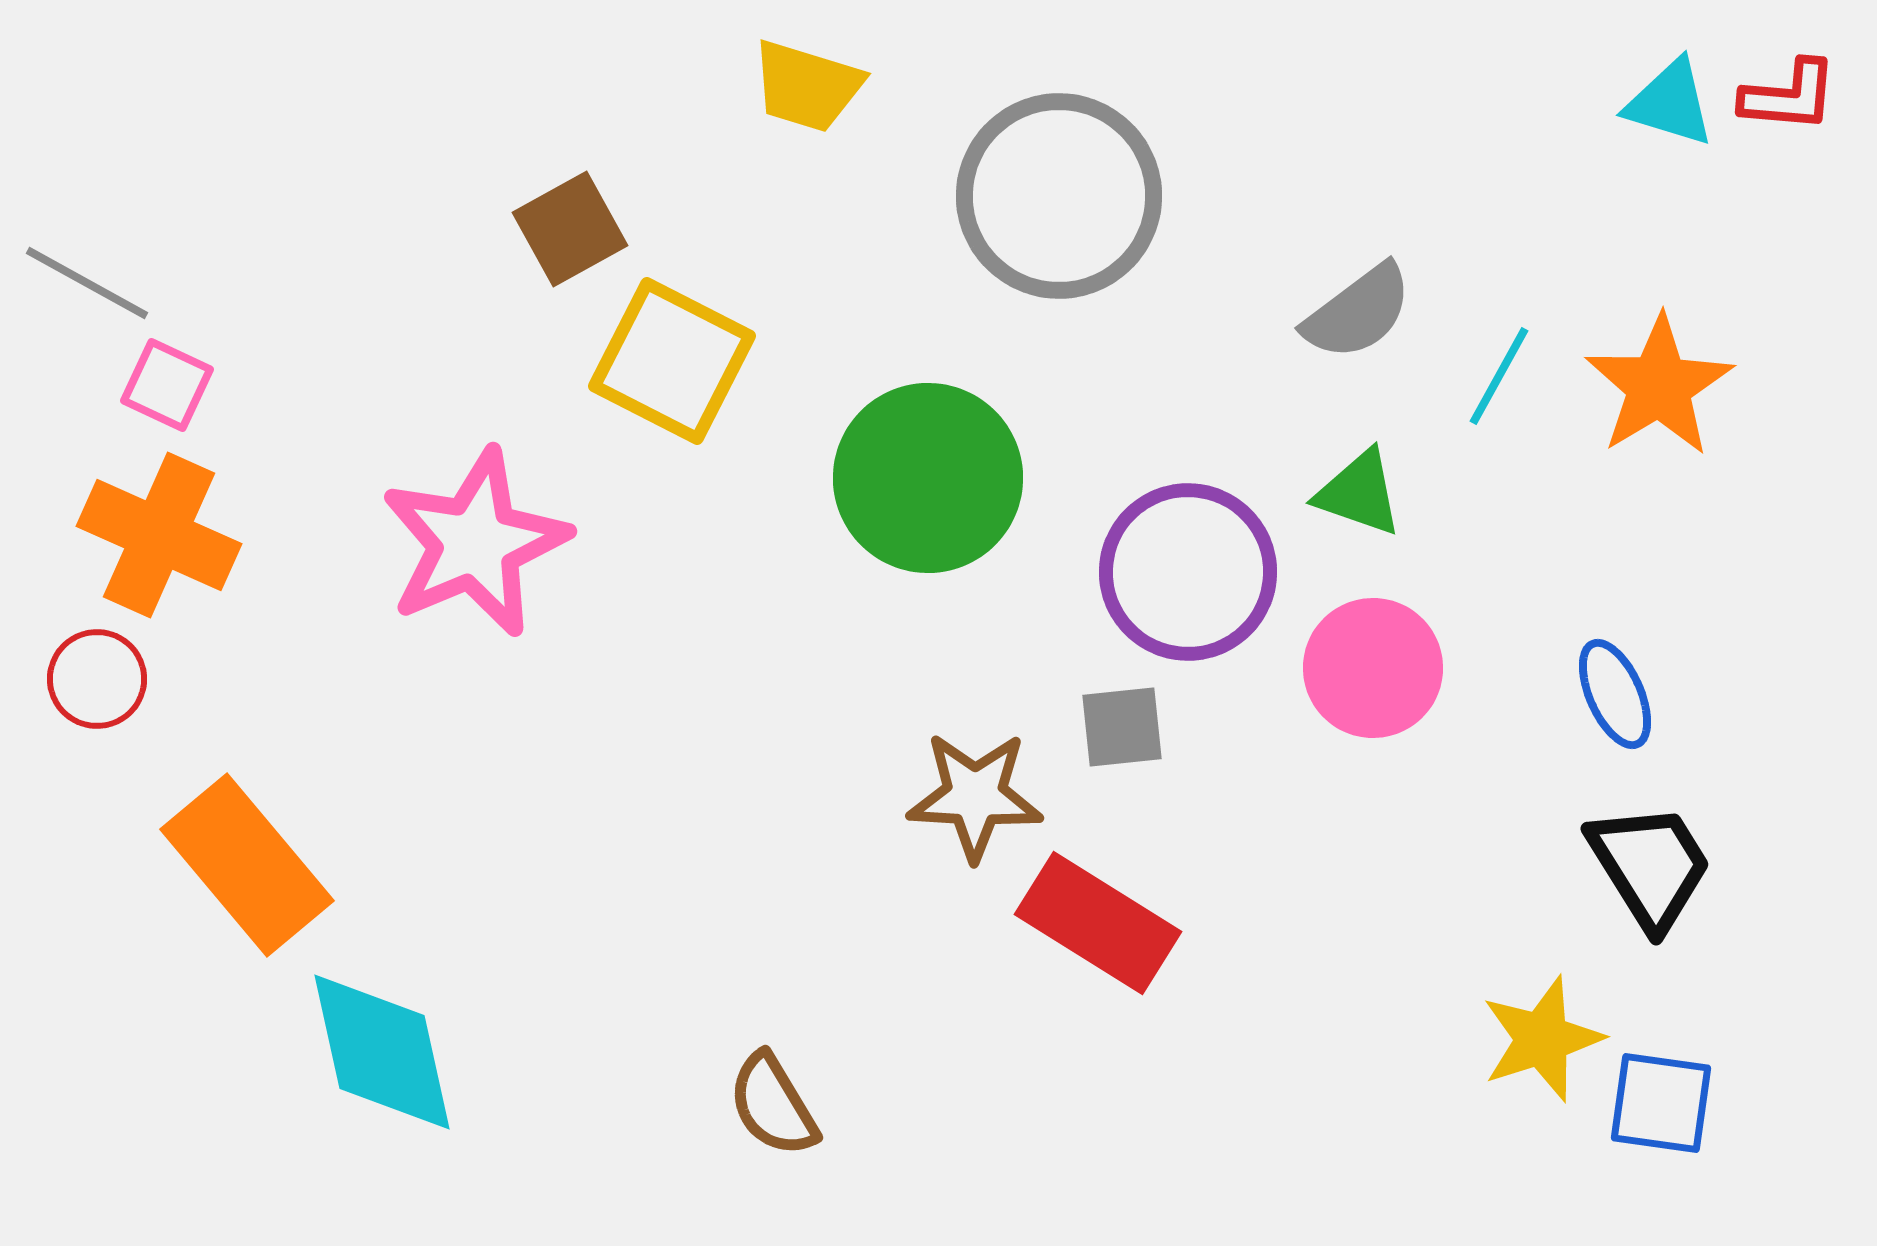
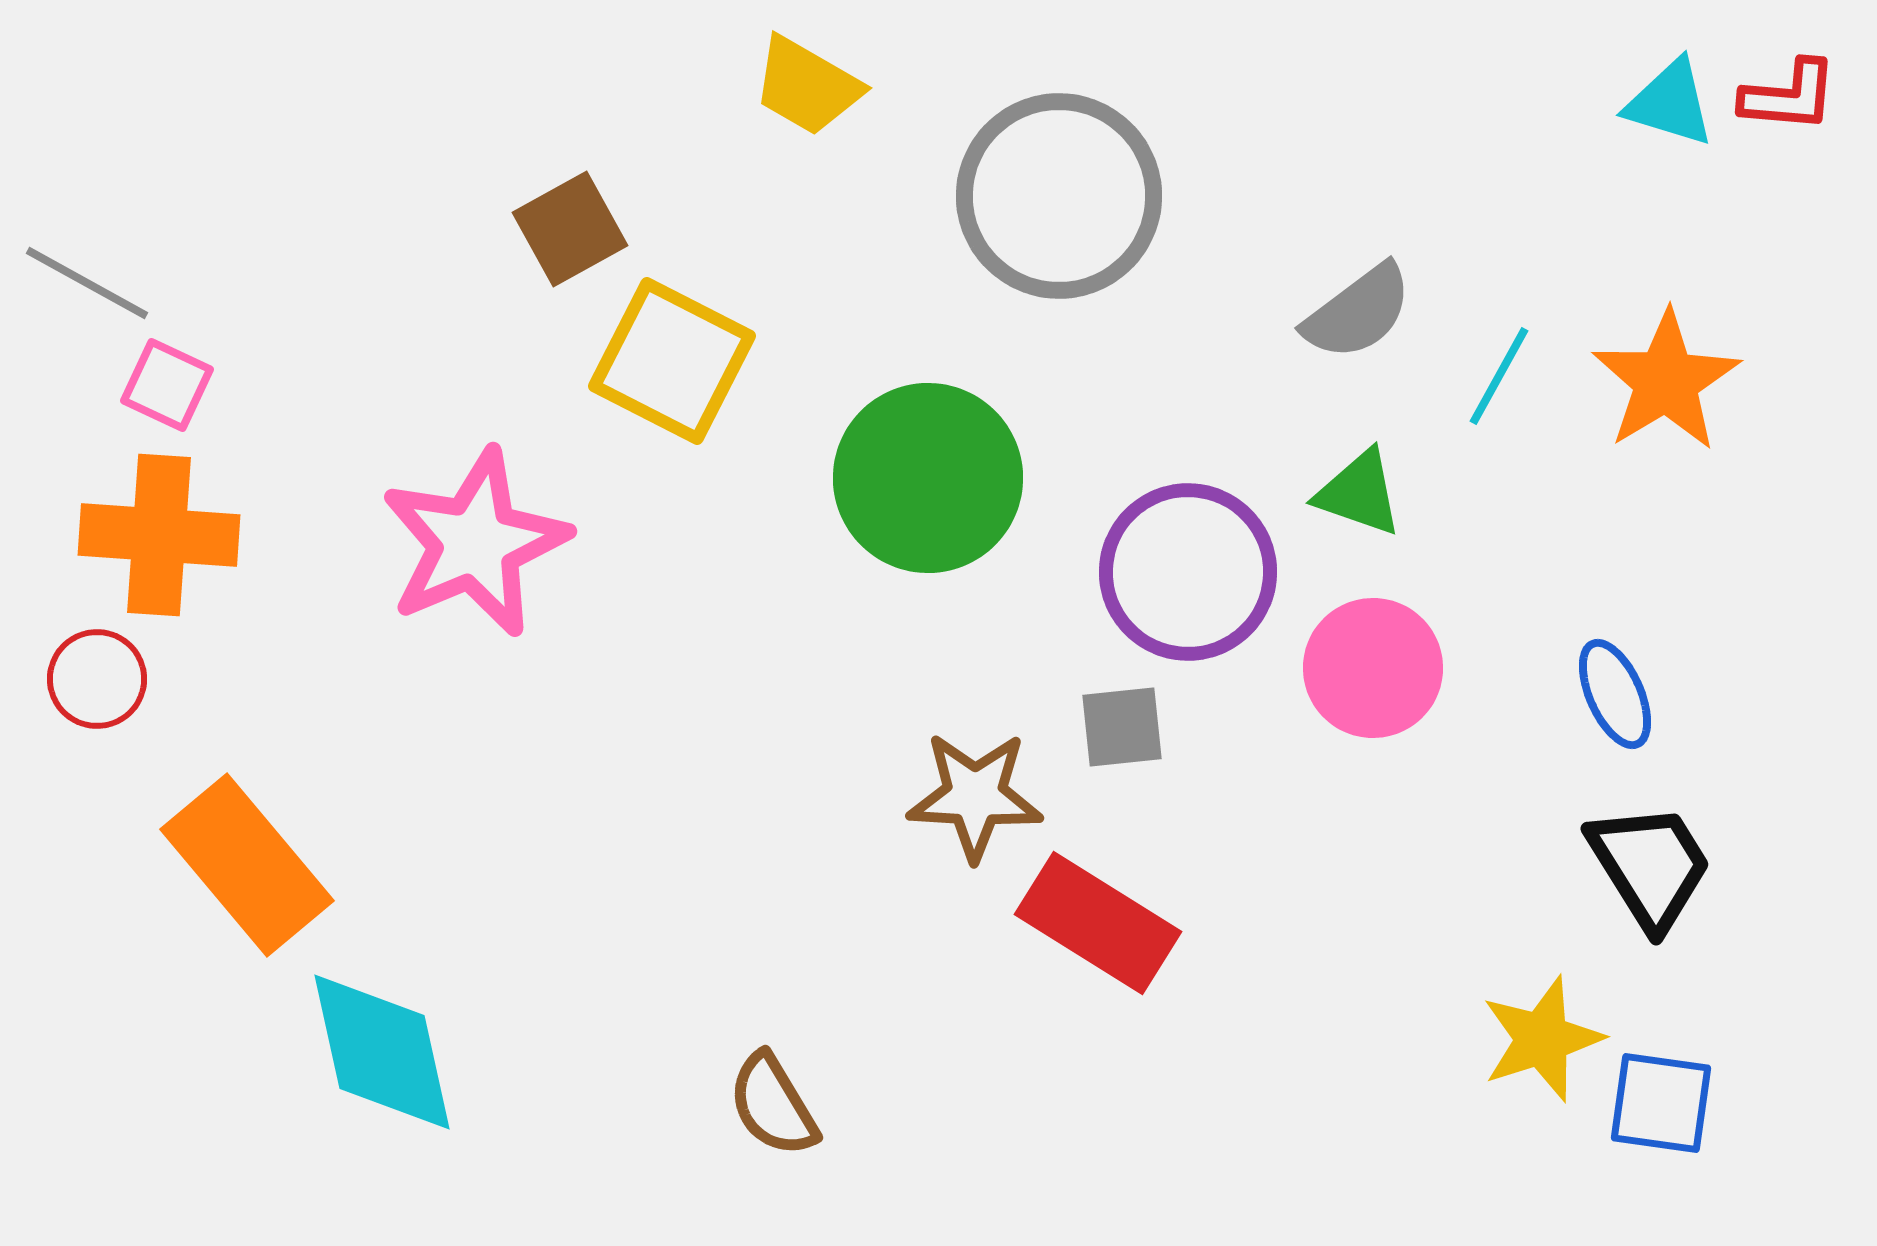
yellow trapezoid: rotated 13 degrees clockwise
orange star: moved 7 px right, 5 px up
orange cross: rotated 20 degrees counterclockwise
